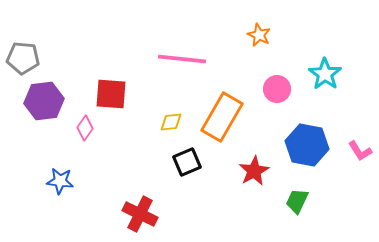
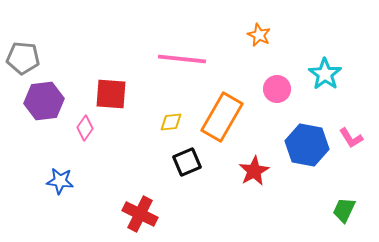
pink L-shape: moved 9 px left, 13 px up
green trapezoid: moved 47 px right, 9 px down
